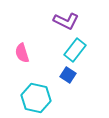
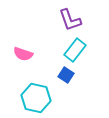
purple L-shape: moved 4 px right, 1 px up; rotated 45 degrees clockwise
pink semicircle: moved 1 px right, 1 px down; rotated 54 degrees counterclockwise
blue square: moved 2 px left
